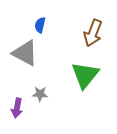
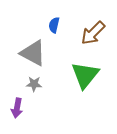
blue semicircle: moved 14 px right
brown arrow: rotated 24 degrees clockwise
gray triangle: moved 8 px right
gray star: moved 6 px left, 10 px up
